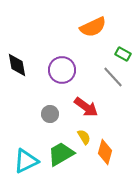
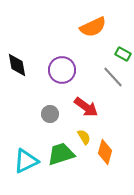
green trapezoid: rotated 12 degrees clockwise
